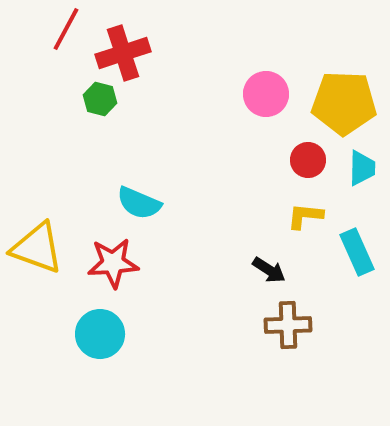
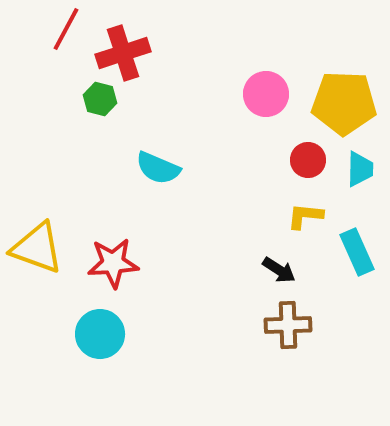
cyan trapezoid: moved 2 px left, 1 px down
cyan semicircle: moved 19 px right, 35 px up
black arrow: moved 10 px right
